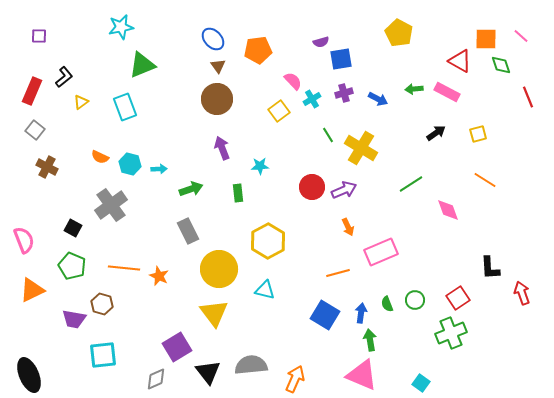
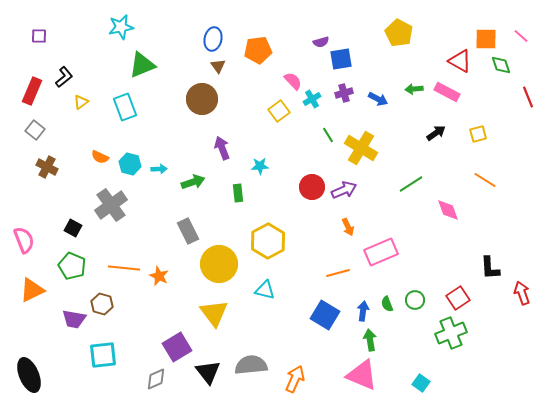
blue ellipse at (213, 39): rotated 55 degrees clockwise
brown circle at (217, 99): moved 15 px left
green arrow at (191, 189): moved 2 px right, 7 px up
yellow circle at (219, 269): moved 5 px up
blue arrow at (361, 313): moved 2 px right, 2 px up
